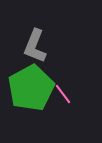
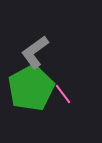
gray L-shape: moved 6 px down; rotated 32 degrees clockwise
